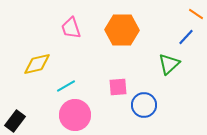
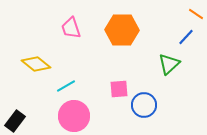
yellow diamond: moved 1 px left; rotated 52 degrees clockwise
pink square: moved 1 px right, 2 px down
pink circle: moved 1 px left, 1 px down
